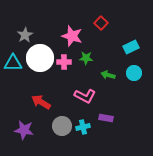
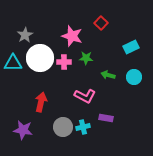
cyan circle: moved 4 px down
red arrow: rotated 72 degrees clockwise
gray circle: moved 1 px right, 1 px down
purple star: moved 1 px left
